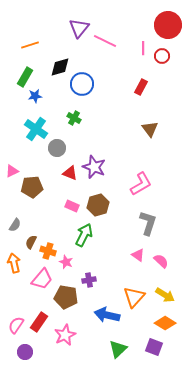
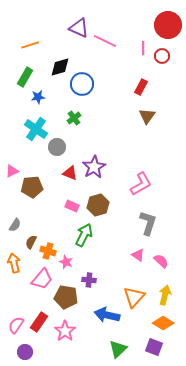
purple triangle at (79, 28): rotated 45 degrees counterclockwise
blue star at (35, 96): moved 3 px right, 1 px down
green cross at (74, 118): rotated 24 degrees clockwise
brown triangle at (150, 129): moved 3 px left, 13 px up; rotated 12 degrees clockwise
gray circle at (57, 148): moved 1 px up
purple star at (94, 167): rotated 20 degrees clockwise
purple cross at (89, 280): rotated 16 degrees clockwise
yellow arrow at (165, 295): rotated 108 degrees counterclockwise
orange diamond at (165, 323): moved 2 px left
pink star at (65, 335): moved 4 px up; rotated 10 degrees counterclockwise
